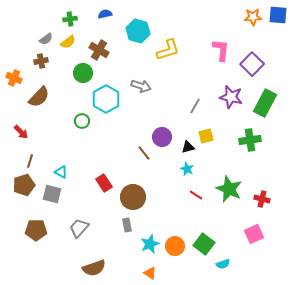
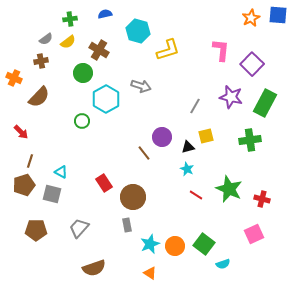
orange star at (253, 17): moved 2 px left, 1 px down; rotated 24 degrees counterclockwise
